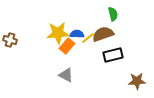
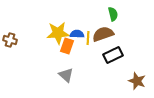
yellow line: rotated 48 degrees counterclockwise
orange rectangle: rotated 21 degrees counterclockwise
black rectangle: rotated 12 degrees counterclockwise
gray triangle: rotated 14 degrees clockwise
brown star: rotated 24 degrees clockwise
